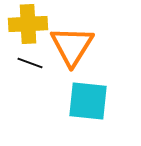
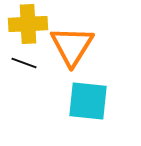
black line: moved 6 px left
